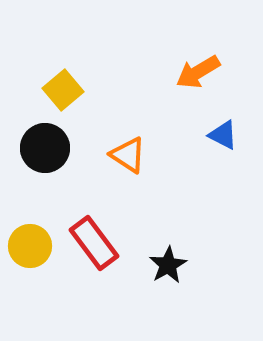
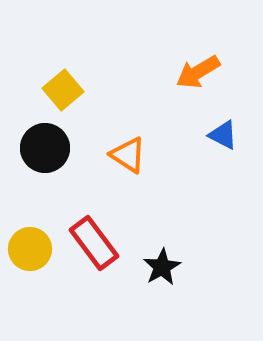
yellow circle: moved 3 px down
black star: moved 6 px left, 2 px down
